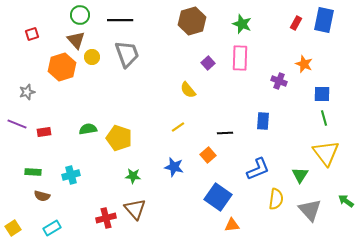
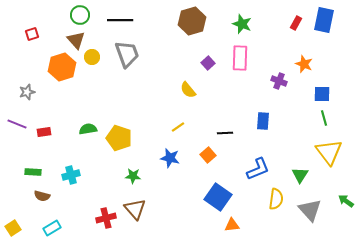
yellow triangle at (326, 153): moved 3 px right, 1 px up
blue star at (174, 167): moved 4 px left, 9 px up
